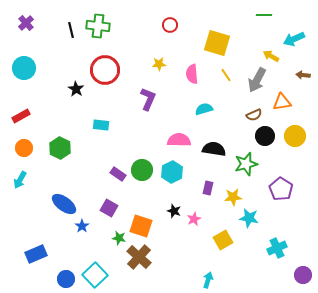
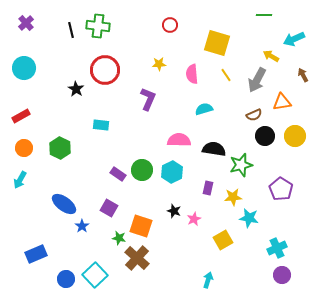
brown arrow at (303, 75): rotated 56 degrees clockwise
green star at (246, 164): moved 5 px left, 1 px down
brown cross at (139, 257): moved 2 px left, 1 px down
purple circle at (303, 275): moved 21 px left
